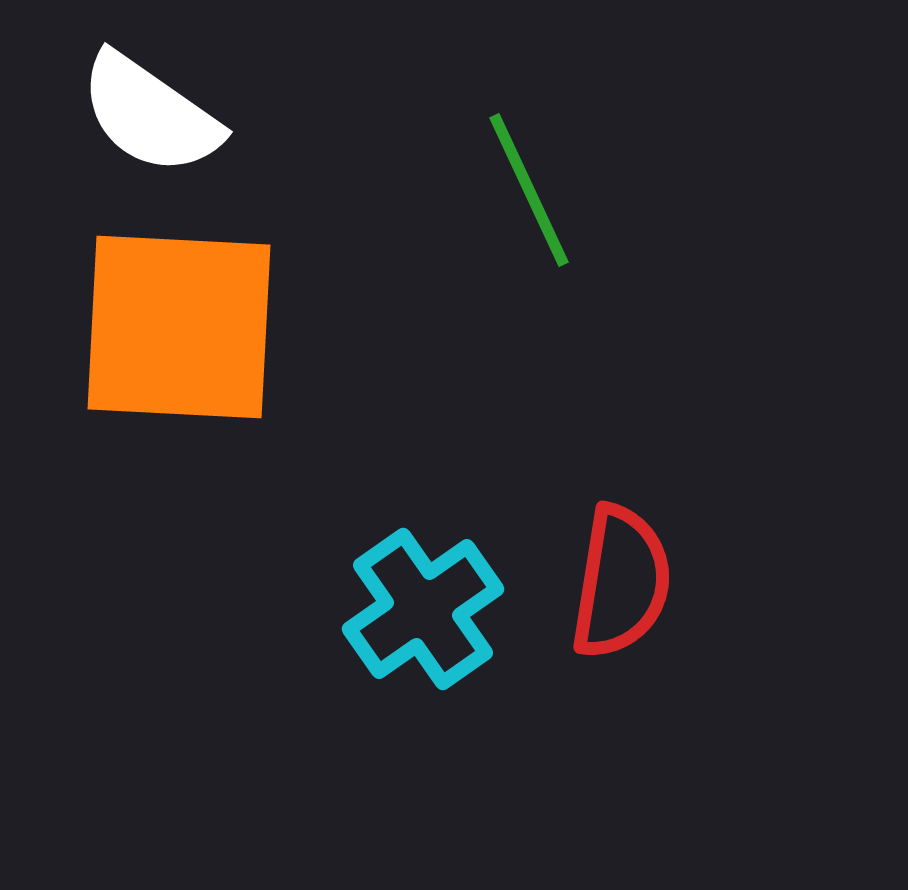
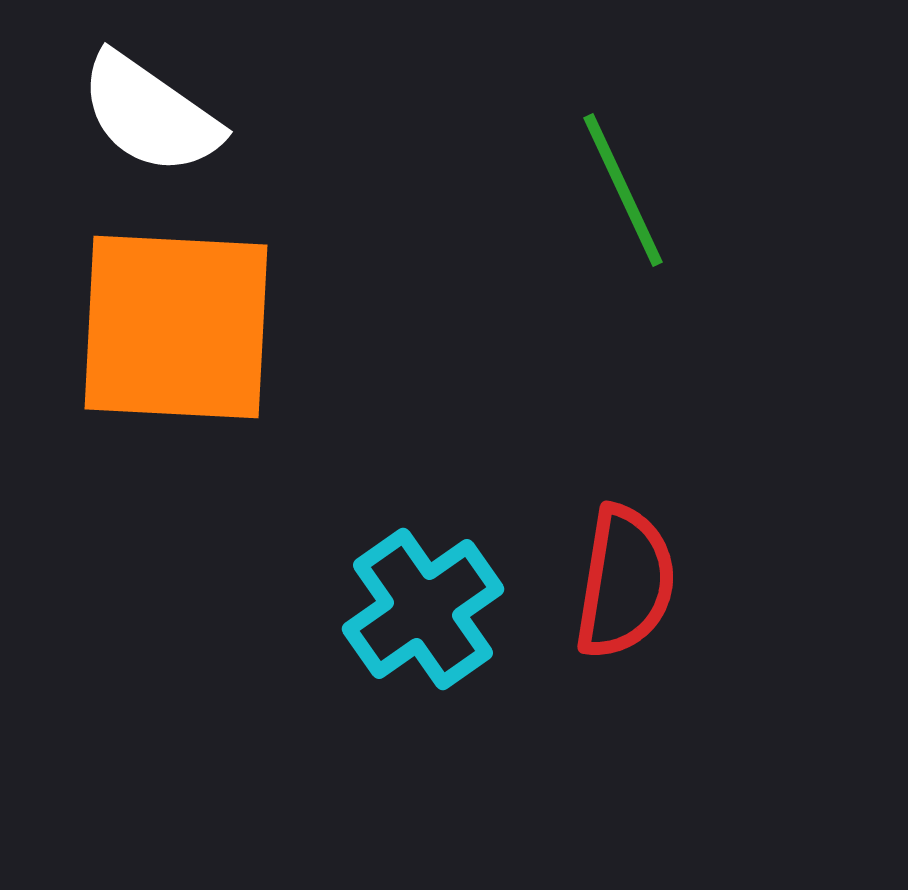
green line: moved 94 px right
orange square: moved 3 px left
red semicircle: moved 4 px right
